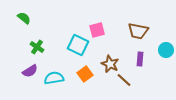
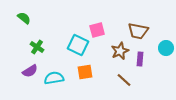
cyan circle: moved 2 px up
brown star: moved 10 px right, 13 px up; rotated 24 degrees clockwise
orange square: moved 2 px up; rotated 28 degrees clockwise
